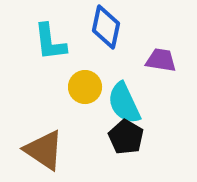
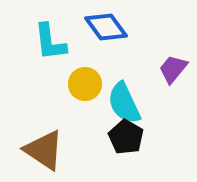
blue diamond: rotated 48 degrees counterclockwise
purple trapezoid: moved 12 px right, 9 px down; rotated 60 degrees counterclockwise
yellow circle: moved 3 px up
